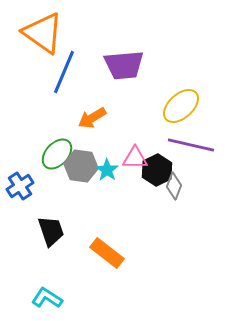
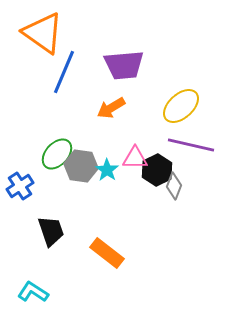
orange arrow: moved 19 px right, 10 px up
cyan L-shape: moved 14 px left, 6 px up
